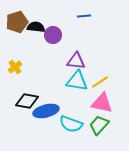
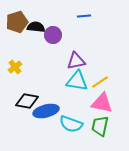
purple triangle: rotated 18 degrees counterclockwise
green trapezoid: moved 1 px right, 1 px down; rotated 30 degrees counterclockwise
